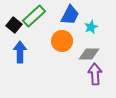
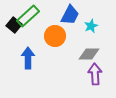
green rectangle: moved 6 px left
cyan star: moved 1 px up
orange circle: moved 7 px left, 5 px up
blue arrow: moved 8 px right, 6 px down
